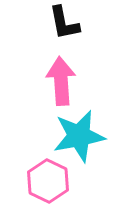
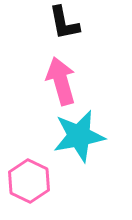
pink arrow: rotated 12 degrees counterclockwise
pink hexagon: moved 19 px left
